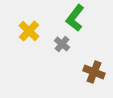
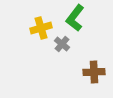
yellow cross: moved 12 px right, 3 px up; rotated 30 degrees clockwise
brown cross: rotated 25 degrees counterclockwise
